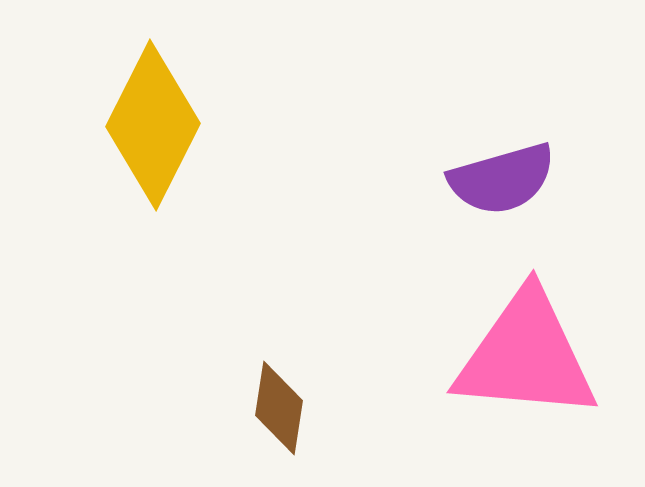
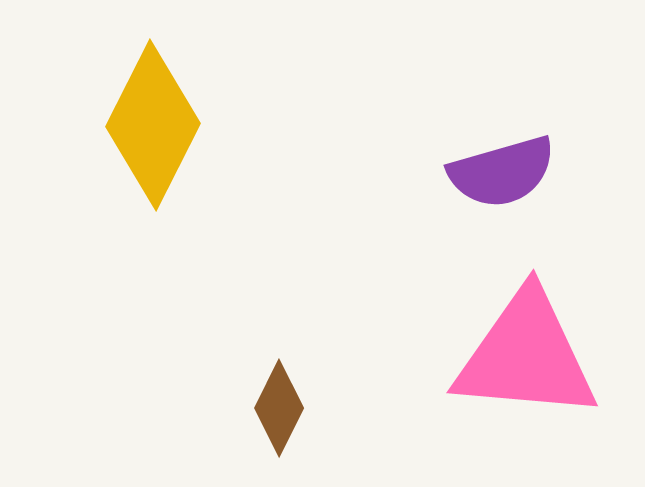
purple semicircle: moved 7 px up
brown diamond: rotated 18 degrees clockwise
